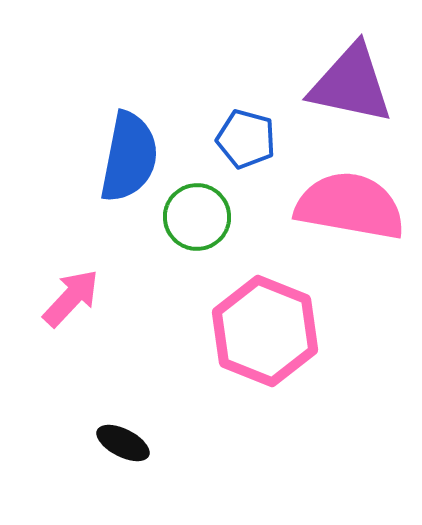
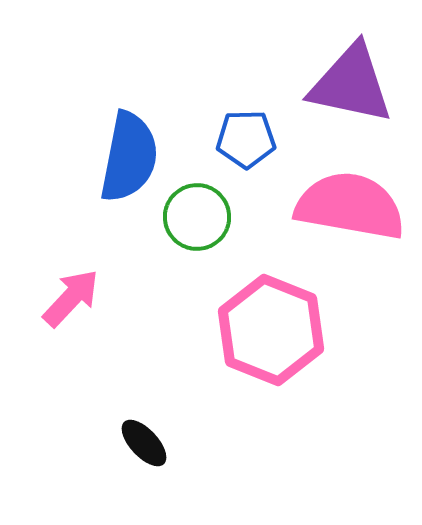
blue pentagon: rotated 16 degrees counterclockwise
pink hexagon: moved 6 px right, 1 px up
black ellipse: moved 21 px right; rotated 20 degrees clockwise
